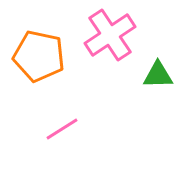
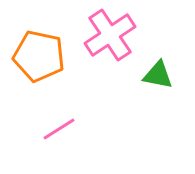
green triangle: rotated 12 degrees clockwise
pink line: moved 3 px left
